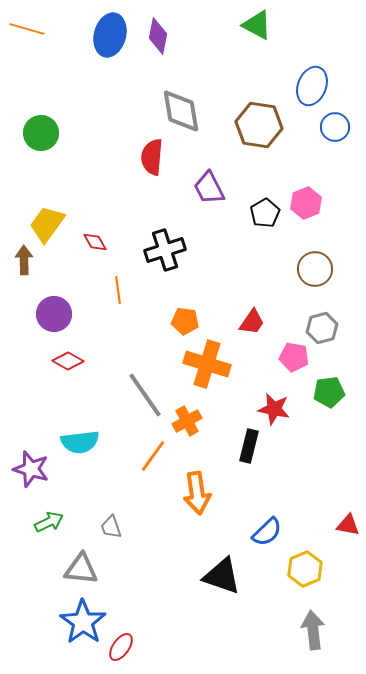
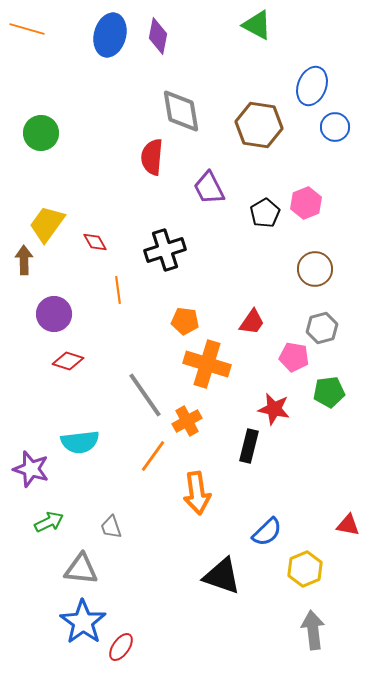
red diamond at (68, 361): rotated 12 degrees counterclockwise
